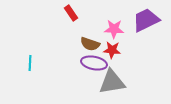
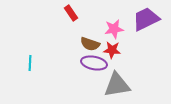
purple trapezoid: moved 1 px up
pink star: rotated 12 degrees counterclockwise
gray triangle: moved 5 px right, 3 px down
